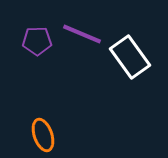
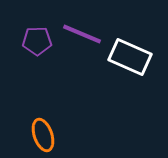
white rectangle: rotated 30 degrees counterclockwise
